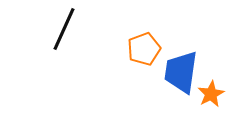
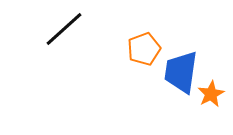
black line: rotated 24 degrees clockwise
